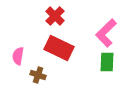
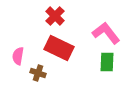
pink L-shape: rotated 96 degrees clockwise
brown cross: moved 2 px up
